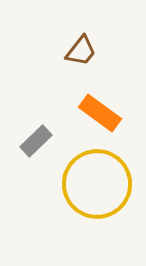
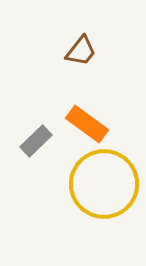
orange rectangle: moved 13 px left, 11 px down
yellow circle: moved 7 px right
